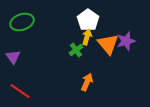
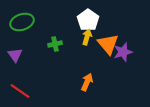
purple star: moved 3 px left, 11 px down
green cross: moved 21 px left, 6 px up; rotated 24 degrees clockwise
purple triangle: moved 2 px right, 2 px up
